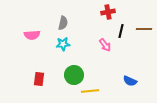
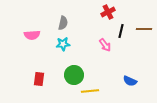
red cross: rotated 16 degrees counterclockwise
